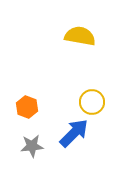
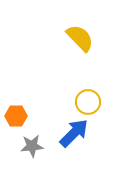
yellow semicircle: moved 2 px down; rotated 36 degrees clockwise
yellow circle: moved 4 px left
orange hexagon: moved 11 px left, 9 px down; rotated 20 degrees counterclockwise
